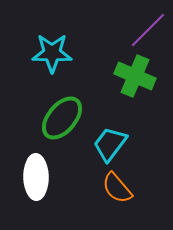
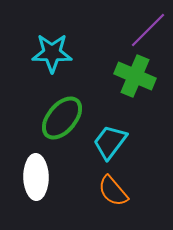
cyan trapezoid: moved 2 px up
orange semicircle: moved 4 px left, 3 px down
